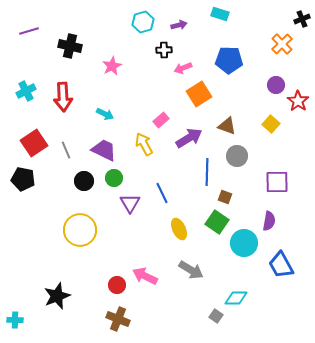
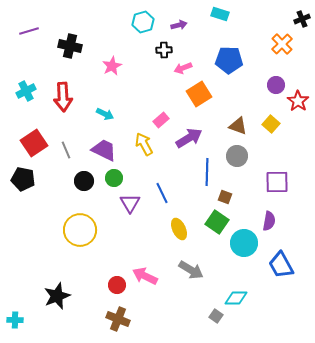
brown triangle at (227, 126): moved 11 px right
